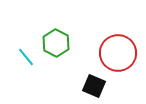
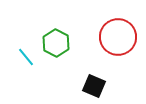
red circle: moved 16 px up
